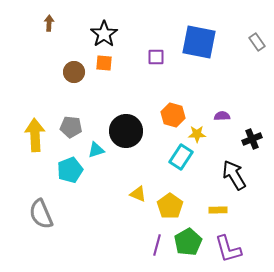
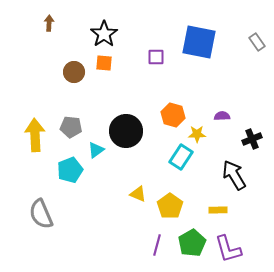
cyan triangle: rotated 18 degrees counterclockwise
green pentagon: moved 4 px right, 1 px down
